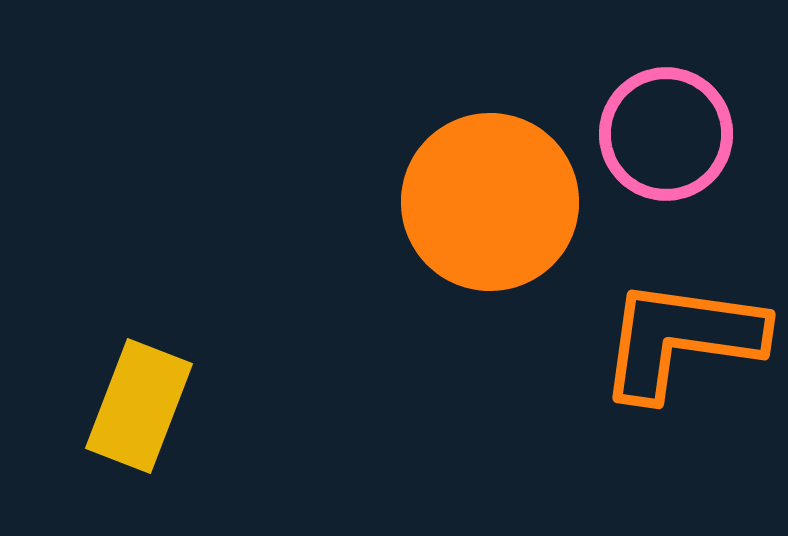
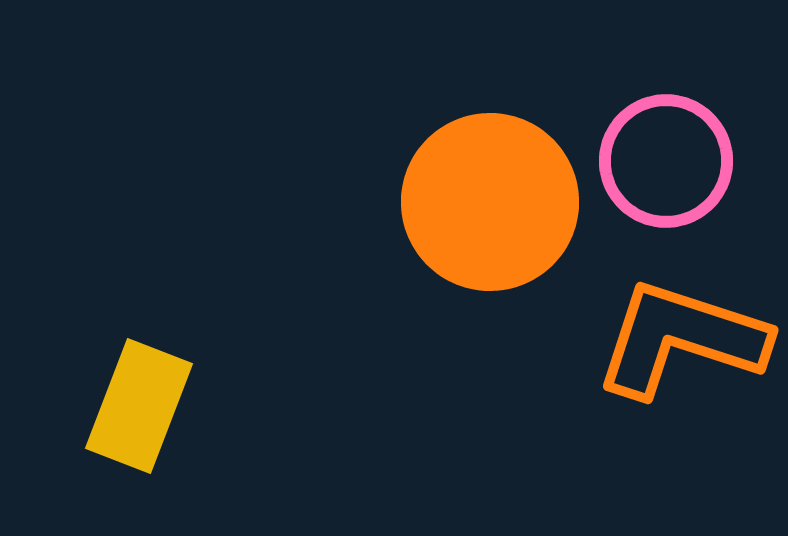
pink circle: moved 27 px down
orange L-shape: rotated 10 degrees clockwise
